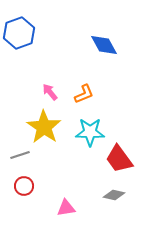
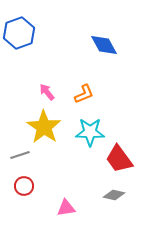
pink arrow: moved 3 px left
